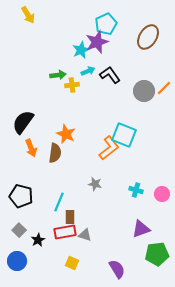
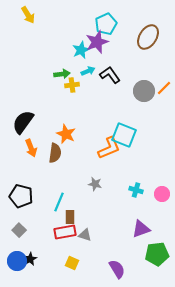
green arrow: moved 4 px right, 1 px up
orange L-shape: rotated 15 degrees clockwise
black star: moved 8 px left, 19 px down
